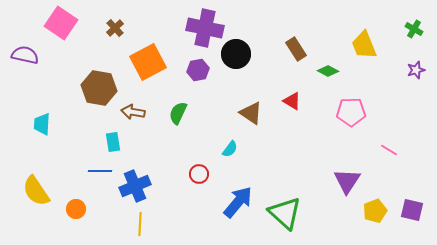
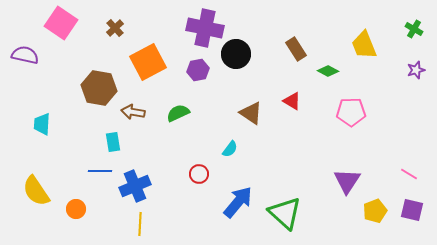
green semicircle: rotated 40 degrees clockwise
pink line: moved 20 px right, 24 px down
